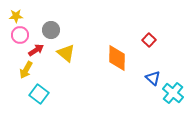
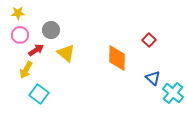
yellow star: moved 2 px right, 3 px up
